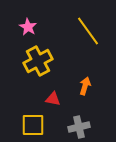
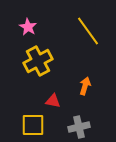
red triangle: moved 2 px down
